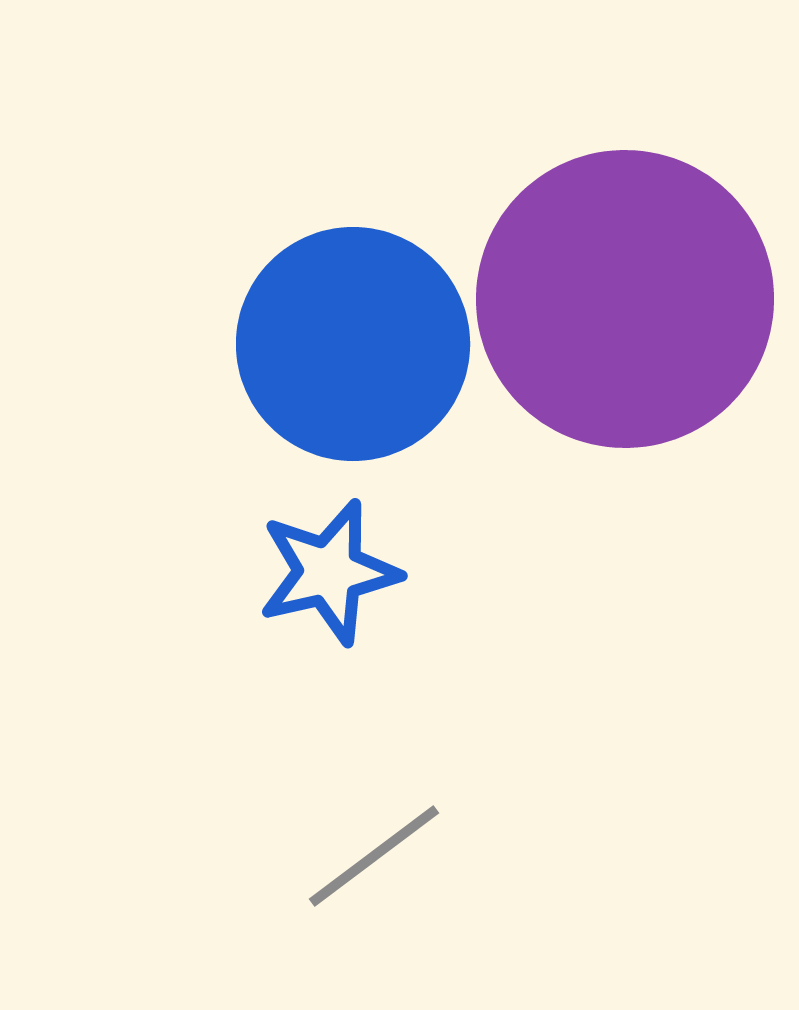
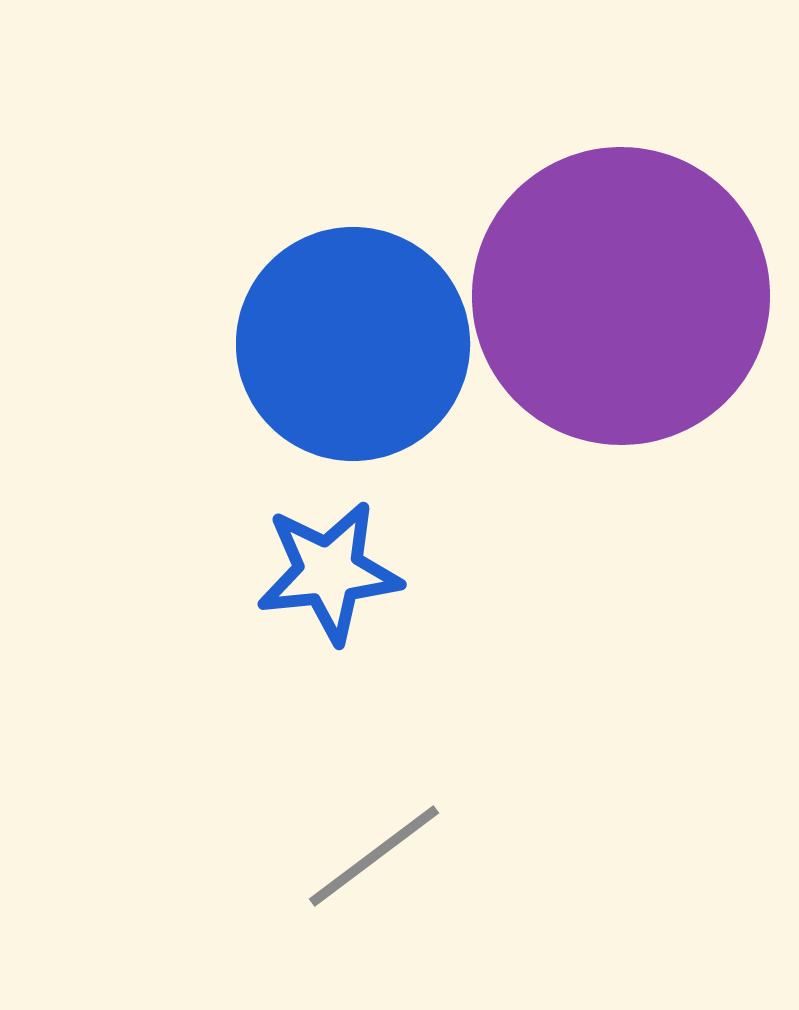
purple circle: moved 4 px left, 3 px up
blue star: rotated 7 degrees clockwise
